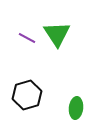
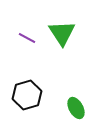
green triangle: moved 5 px right, 1 px up
green ellipse: rotated 35 degrees counterclockwise
